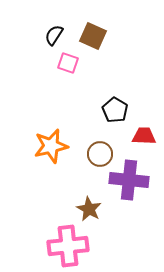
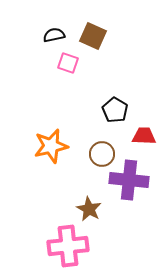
black semicircle: rotated 45 degrees clockwise
brown circle: moved 2 px right
